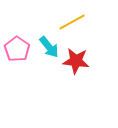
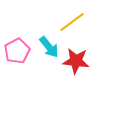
yellow line: rotated 8 degrees counterclockwise
pink pentagon: moved 2 px down; rotated 10 degrees clockwise
